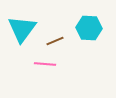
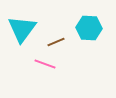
brown line: moved 1 px right, 1 px down
pink line: rotated 15 degrees clockwise
